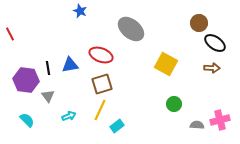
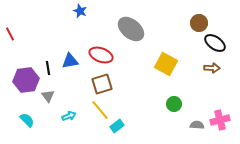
blue triangle: moved 4 px up
purple hexagon: rotated 15 degrees counterclockwise
yellow line: rotated 65 degrees counterclockwise
